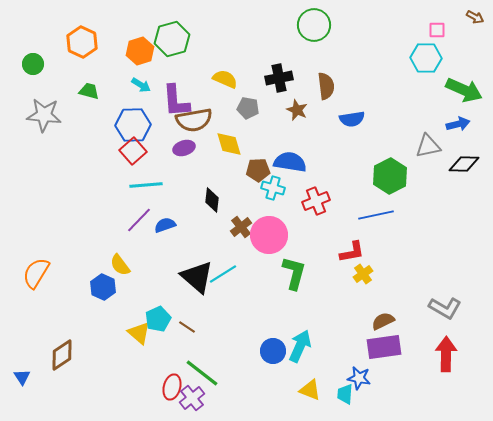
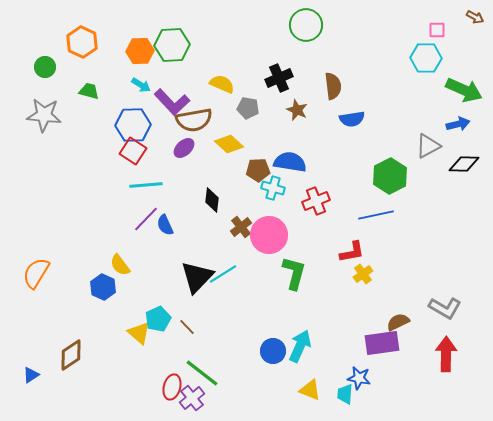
green circle at (314, 25): moved 8 px left
green hexagon at (172, 39): moved 6 px down; rotated 12 degrees clockwise
orange hexagon at (140, 51): rotated 16 degrees clockwise
green circle at (33, 64): moved 12 px right, 3 px down
black cross at (279, 78): rotated 12 degrees counterclockwise
yellow semicircle at (225, 79): moved 3 px left, 5 px down
brown semicircle at (326, 86): moved 7 px right
purple L-shape at (176, 101): moved 4 px left, 1 px down; rotated 39 degrees counterclockwise
yellow diamond at (229, 144): rotated 32 degrees counterclockwise
gray triangle at (428, 146): rotated 16 degrees counterclockwise
purple ellipse at (184, 148): rotated 25 degrees counterclockwise
red square at (133, 151): rotated 16 degrees counterclockwise
purple line at (139, 220): moved 7 px right, 1 px up
blue semicircle at (165, 225): rotated 95 degrees counterclockwise
black triangle at (197, 277): rotated 33 degrees clockwise
brown semicircle at (383, 321): moved 15 px right, 1 px down
brown line at (187, 327): rotated 12 degrees clockwise
purple rectangle at (384, 347): moved 2 px left, 4 px up
brown diamond at (62, 355): moved 9 px right
blue triangle at (22, 377): moved 9 px right, 2 px up; rotated 30 degrees clockwise
